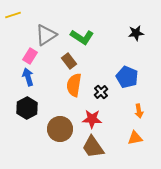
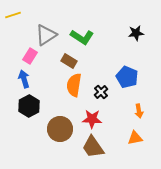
brown rectangle: rotated 21 degrees counterclockwise
blue arrow: moved 4 px left, 2 px down
black hexagon: moved 2 px right, 2 px up
